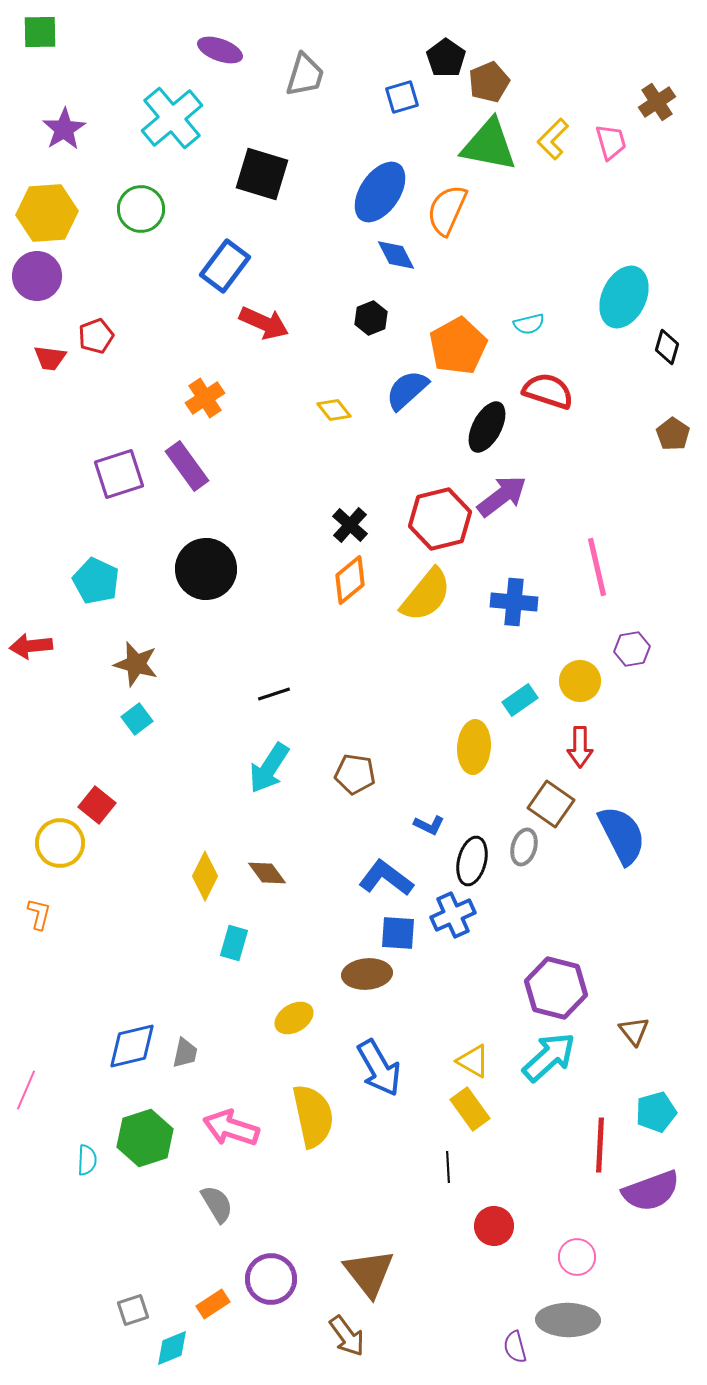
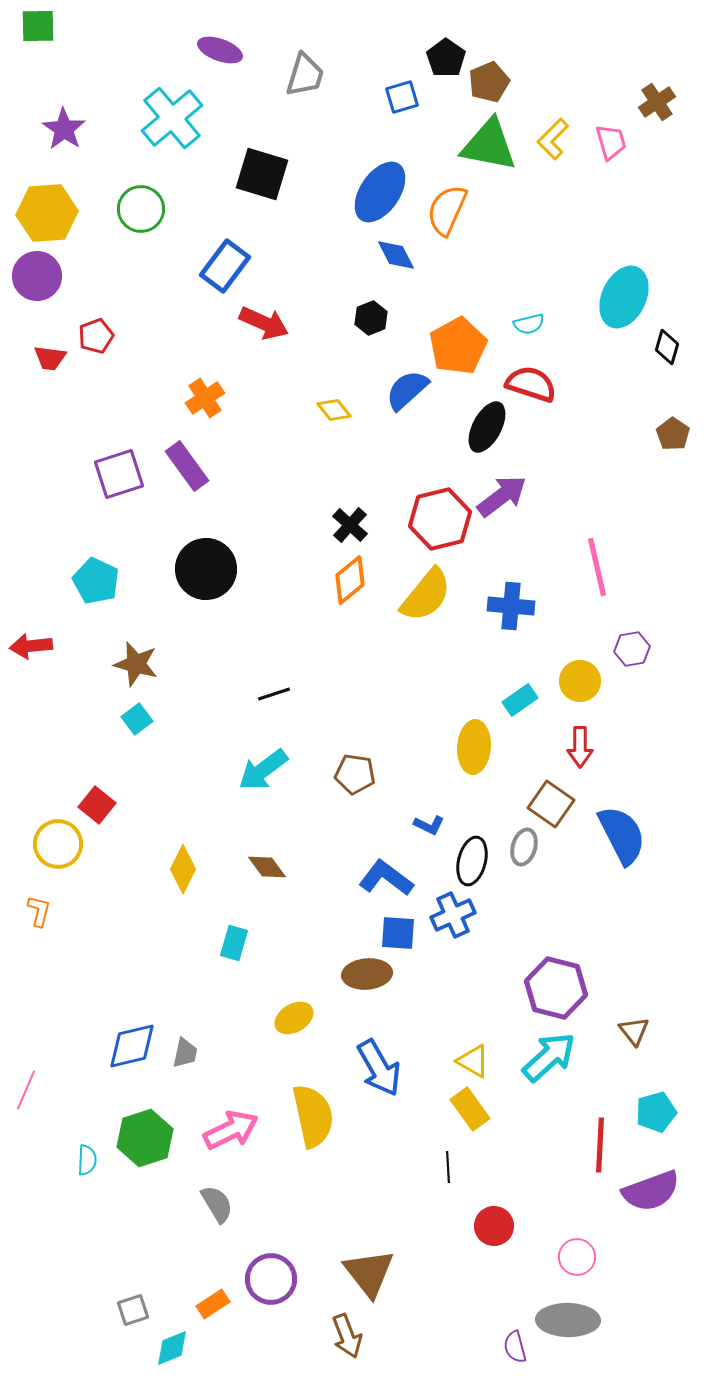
green square at (40, 32): moved 2 px left, 6 px up
purple star at (64, 129): rotated 6 degrees counterclockwise
red semicircle at (548, 391): moved 17 px left, 7 px up
blue cross at (514, 602): moved 3 px left, 4 px down
cyan arrow at (269, 768): moved 6 px left, 2 px down; rotated 20 degrees clockwise
yellow circle at (60, 843): moved 2 px left, 1 px down
brown diamond at (267, 873): moved 6 px up
yellow diamond at (205, 876): moved 22 px left, 7 px up
orange L-shape at (39, 914): moved 3 px up
pink arrow at (231, 1128): moved 2 px down; rotated 136 degrees clockwise
brown arrow at (347, 1336): rotated 15 degrees clockwise
